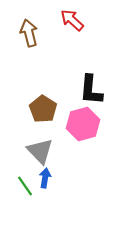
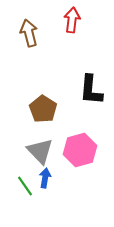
red arrow: rotated 55 degrees clockwise
pink hexagon: moved 3 px left, 26 px down
